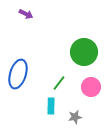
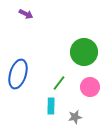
pink circle: moved 1 px left
